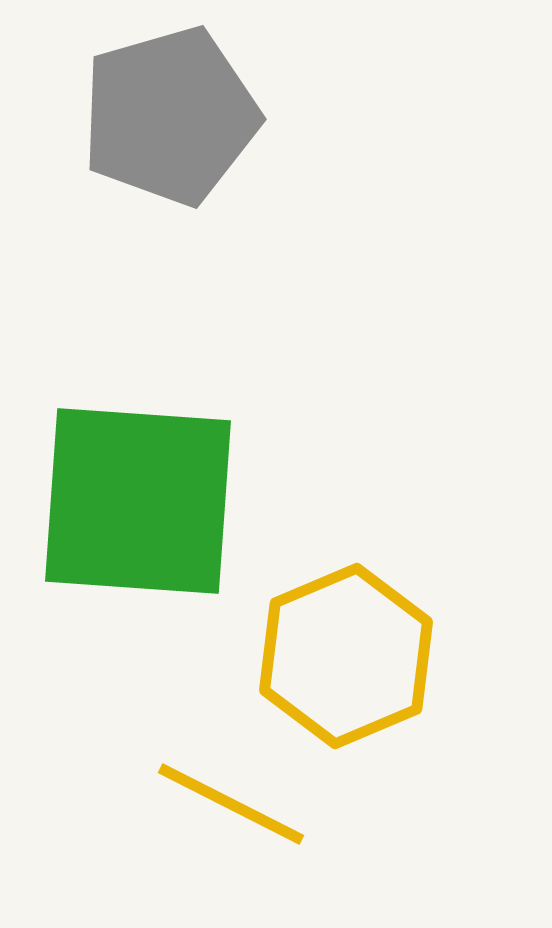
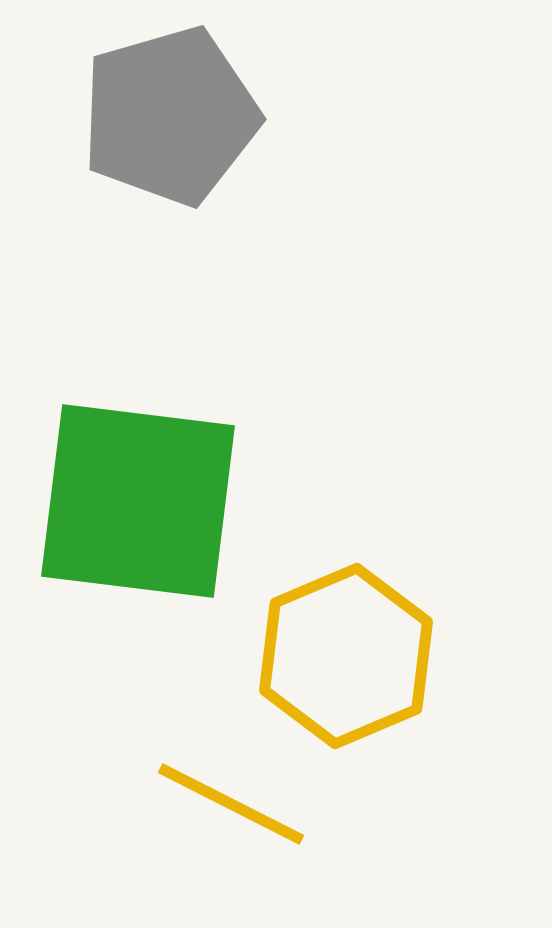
green square: rotated 3 degrees clockwise
